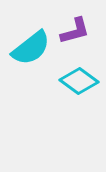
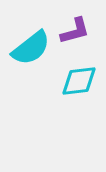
cyan diamond: rotated 42 degrees counterclockwise
